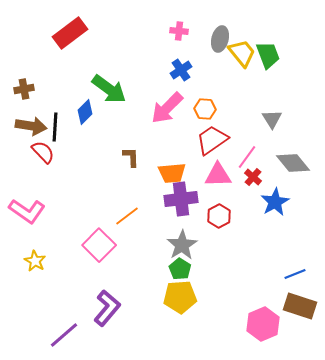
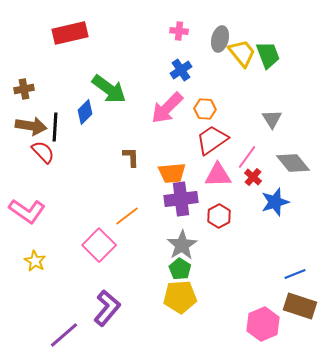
red rectangle: rotated 24 degrees clockwise
blue star: rotated 12 degrees clockwise
